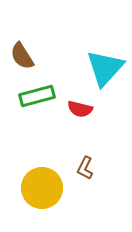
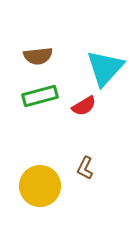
brown semicircle: moved 16 px right; rotated 64 degrees counterclockwise
green rectangle: moved 3 px right
red semicircle: moved 4 px right, 3 px up; rotated 45 degrees counterclockwise
yellow circle: moved 2 px left, 2 px up
